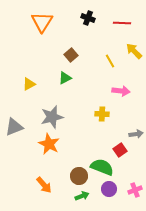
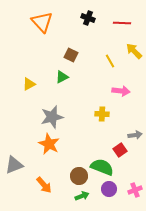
orange triangle: rotated 15 degrees counterclockwise
brown square: rotated 24 degrees counterclockwise
green triangle: moved 3 px left, 1 px up
gray triangle: moved 38 px down
gray arrow: moved 1 px left, 1 px down
